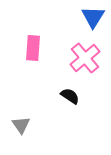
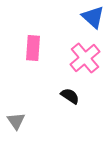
blue triangle: rotated 20 degrees counterclockwise
gray triangle: moved 5 px left, 4 px up
